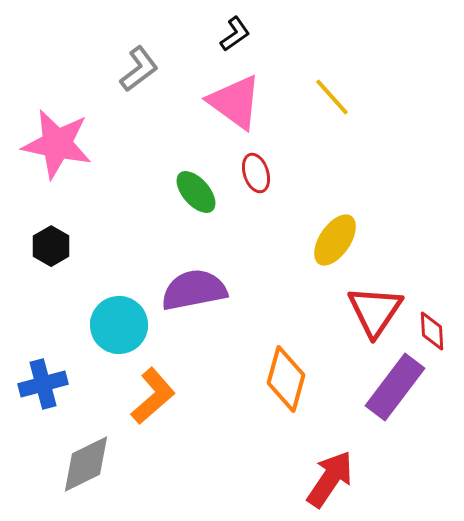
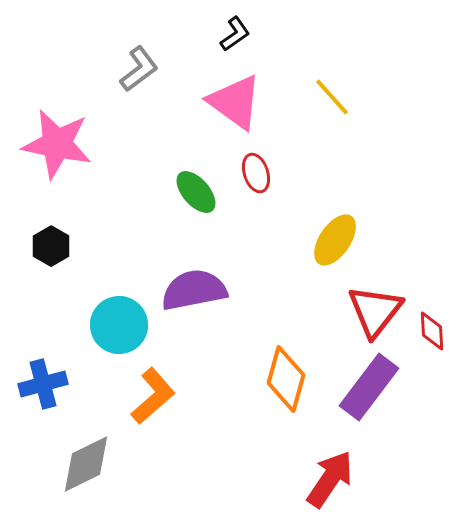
red triangle: rotated 4 degrees clockwise
purple rectangle: moved 26 px left
